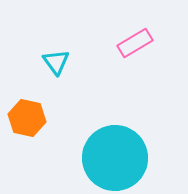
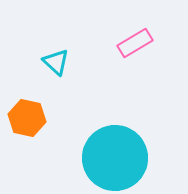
cyan triangle: rotated 12 degrees counterclockwise
